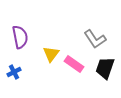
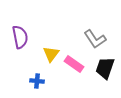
blue cross: moved 23 px right, 9 px down; rotated 32 degrees clockwise
